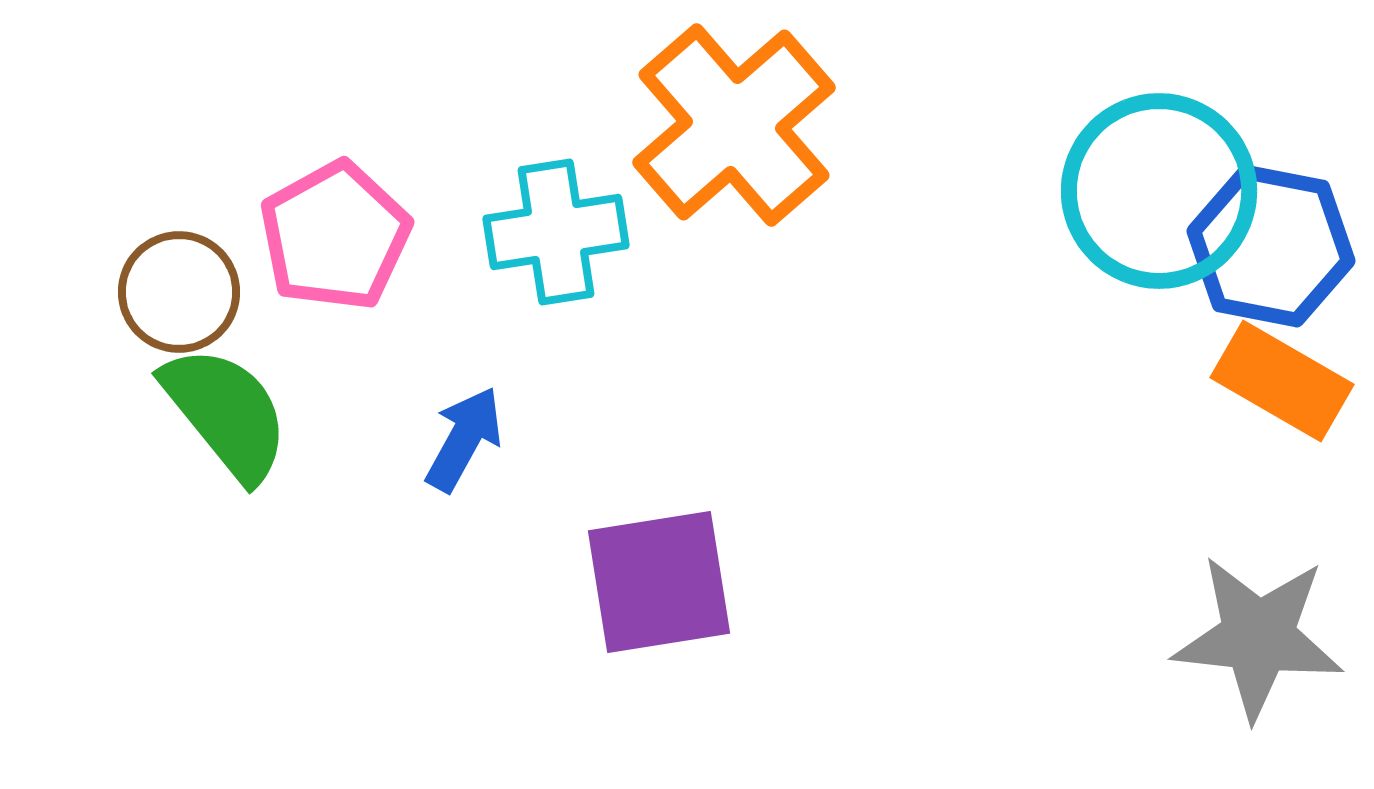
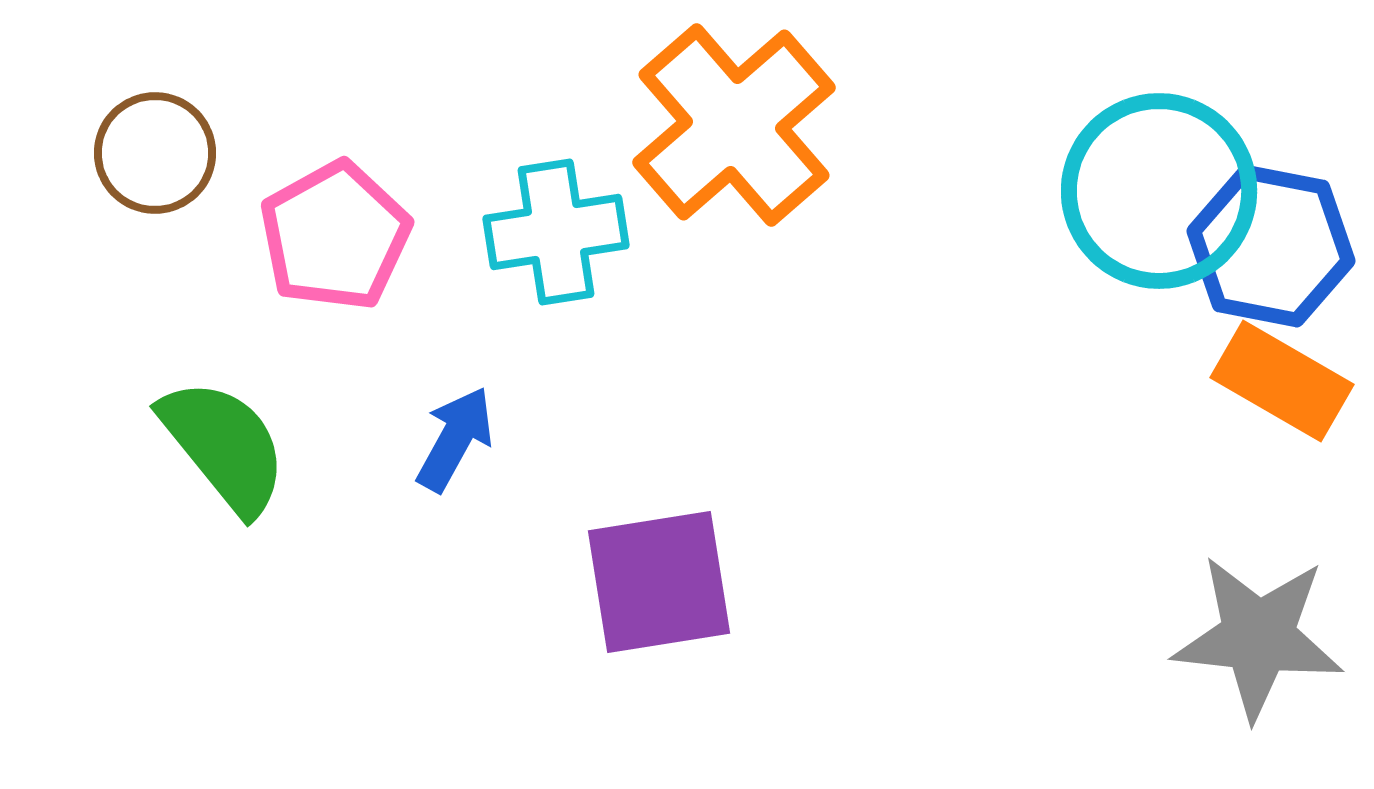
brown circle: moved 24 px left, 139 px up
green semicircle: moved 2 px left, 33 px down
blue arrow: moved 9 px left
